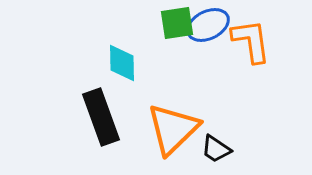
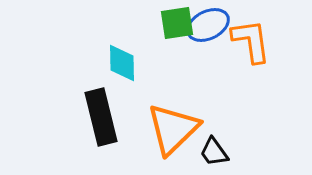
black rectangle: rotated 6 degrees clockwise
black trapezoid: moved 2 px left, 3 px down; rotated 20 degrees clockwise
